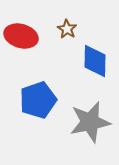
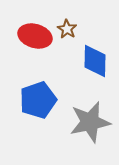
red ellipse: moved 14 px right
